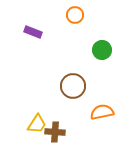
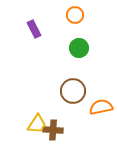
purple rectangle: moved 1 px right, 3 px up; rotated 42 degrees clockwise
green circle: moved 23 px left, 2 px up
brown circle: moved 5 px down
orange semicircle: moved 1 px left, 5 px up
brown cross: moved 2 px left, 2 px up
